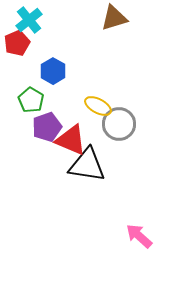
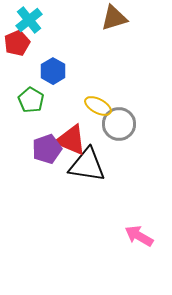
purple pentagon: moved 22 px down
pink arrow: rotated 12 degrees counterclockwise
